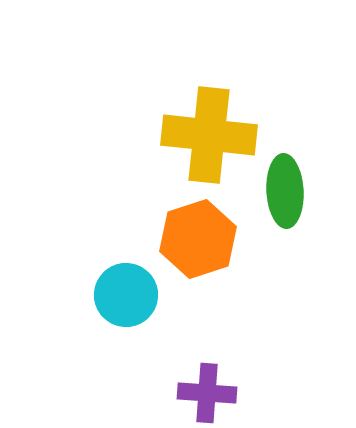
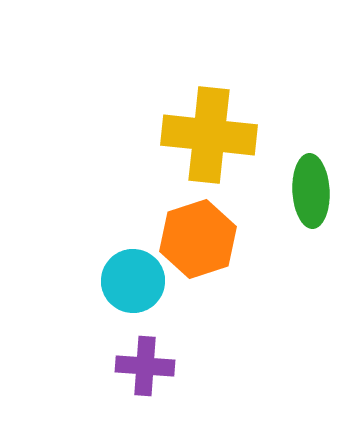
green ellipse: moved 26 px right
cyan circle: moved 7 px right, 14 px up
purple cross: moved 62 px left, 27 px up
